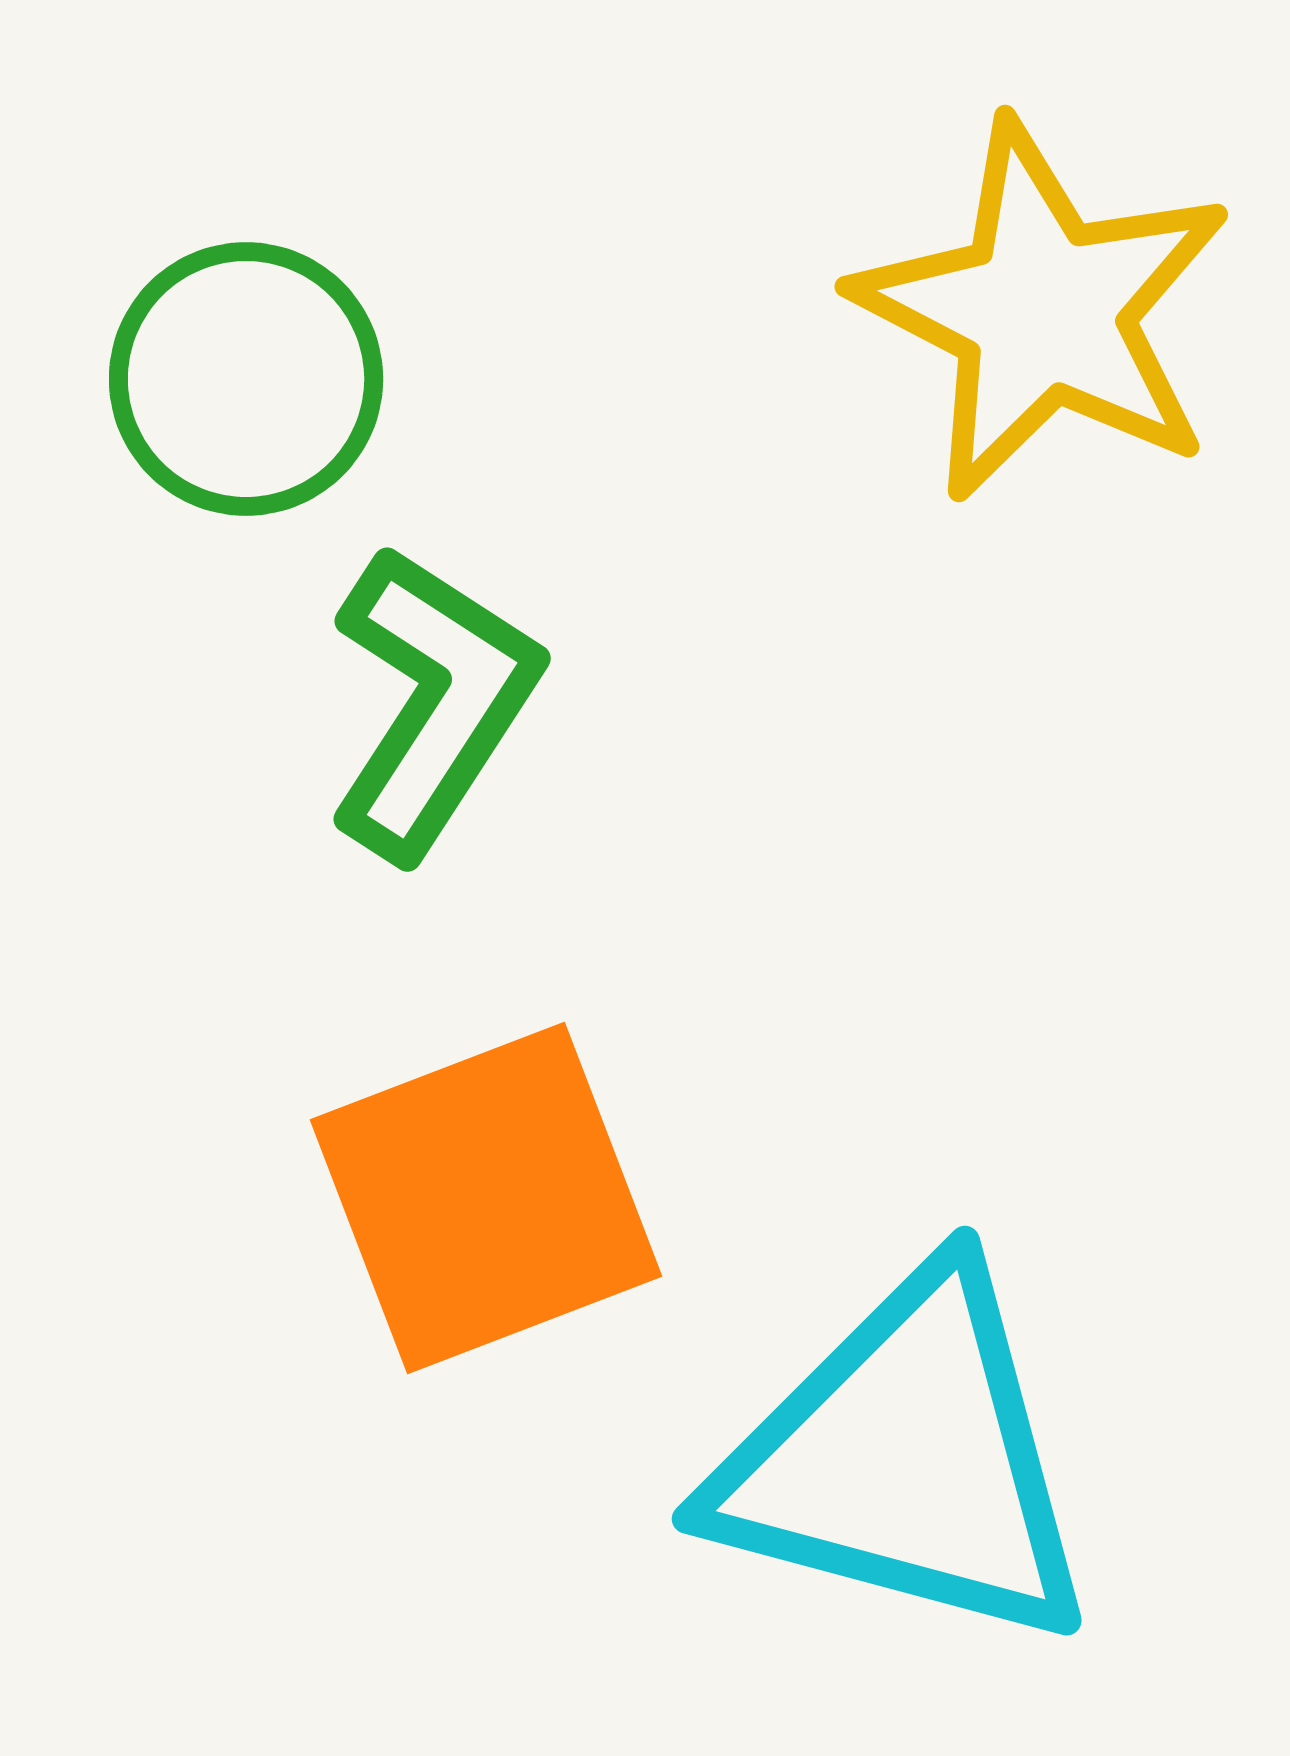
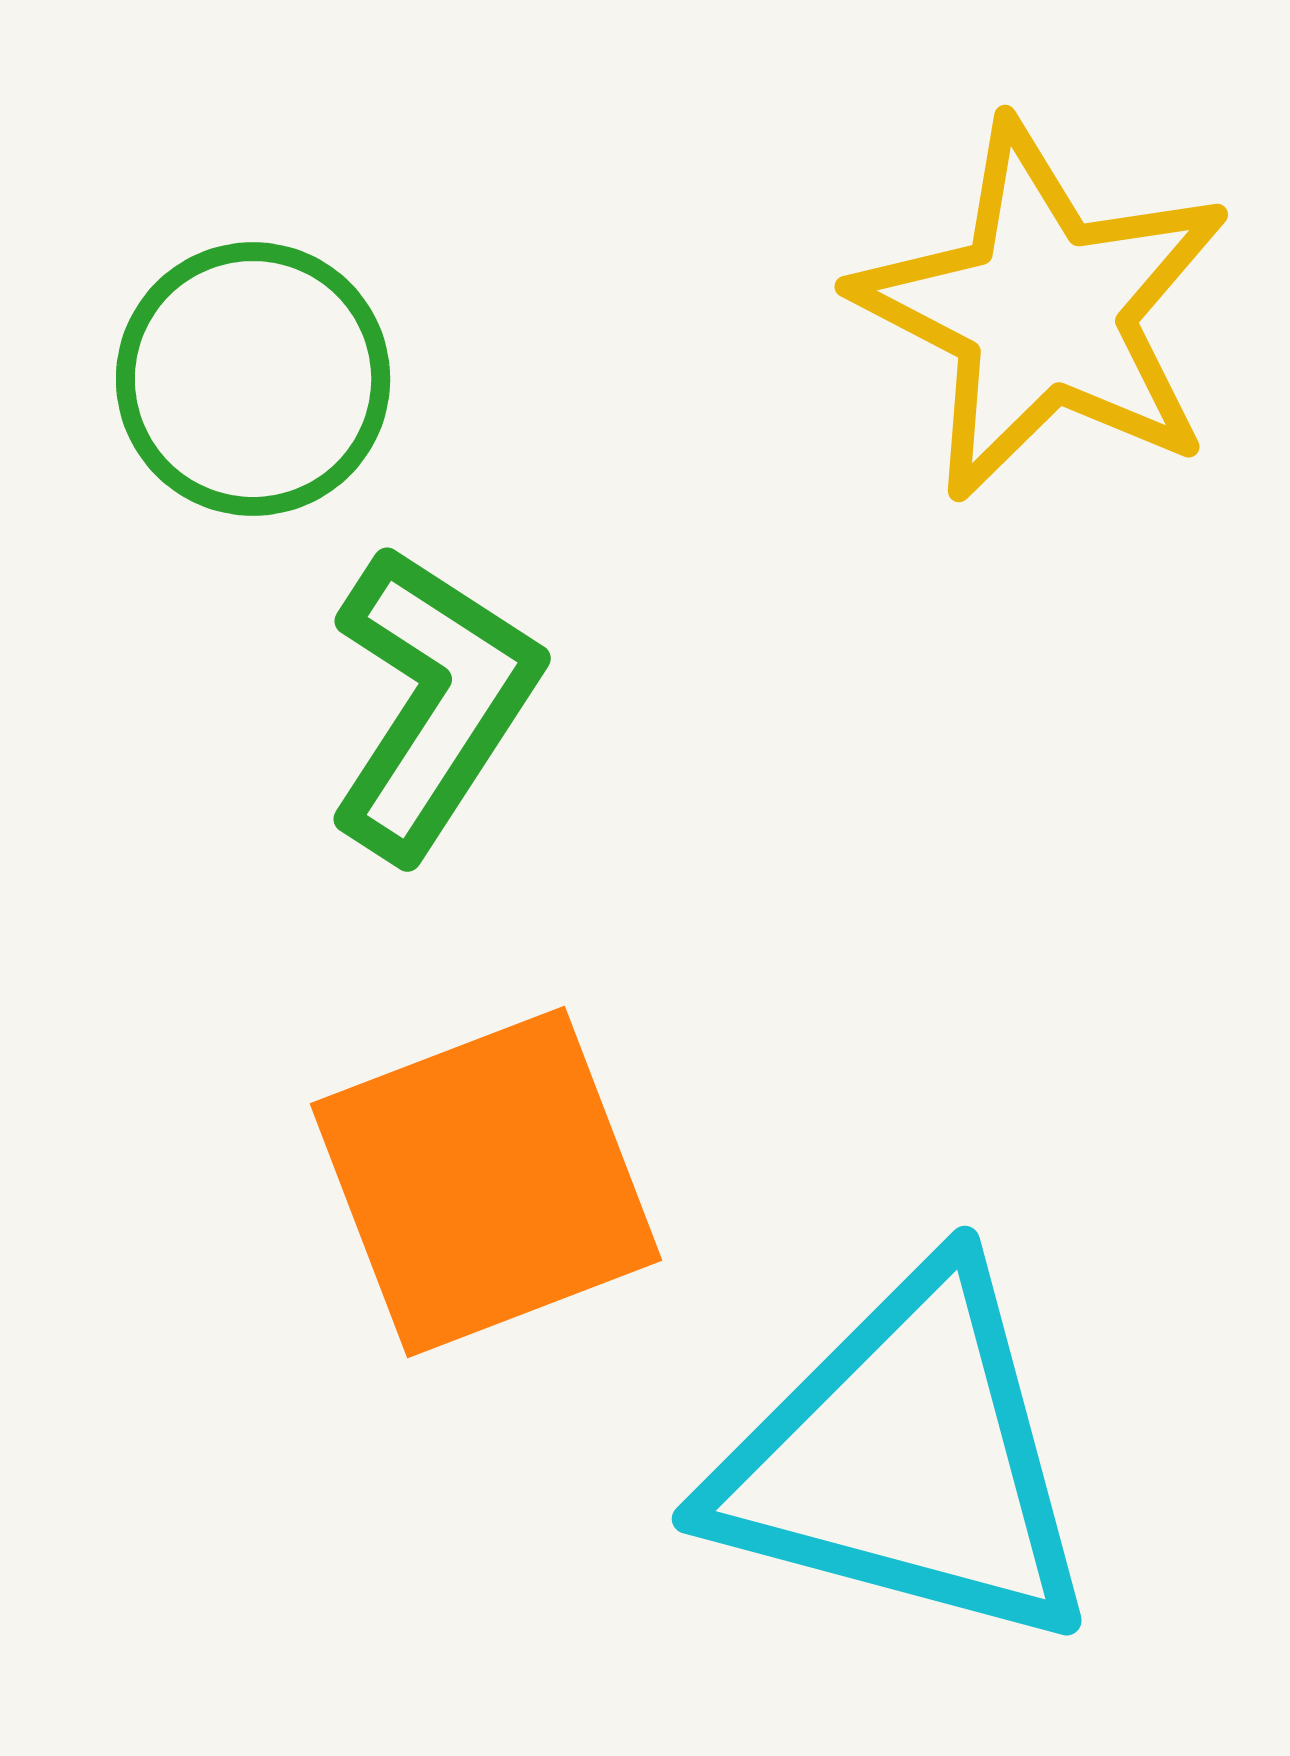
green circle: moved 7 px right
orange square: moved 16 px up
